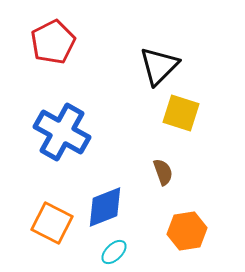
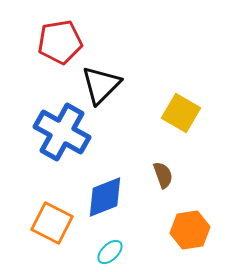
red pentagon: moved 7 px right; rotated 18 degrees clockwise
black triangle: moved 58 px left, 19 px down
yellow square: rotated 12 degrees clockwise
brown semicircle: moved 3 px down
blue diamond: moved 10 px up
orange hexagon: moved 3 px right, 1 px up
cyan ellipse: moved 4 px left
